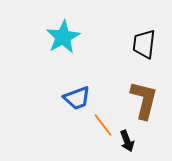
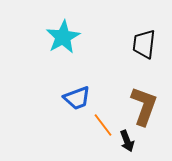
brown L-shape: moved 6 px down; rotated 6 degrees clockwise
